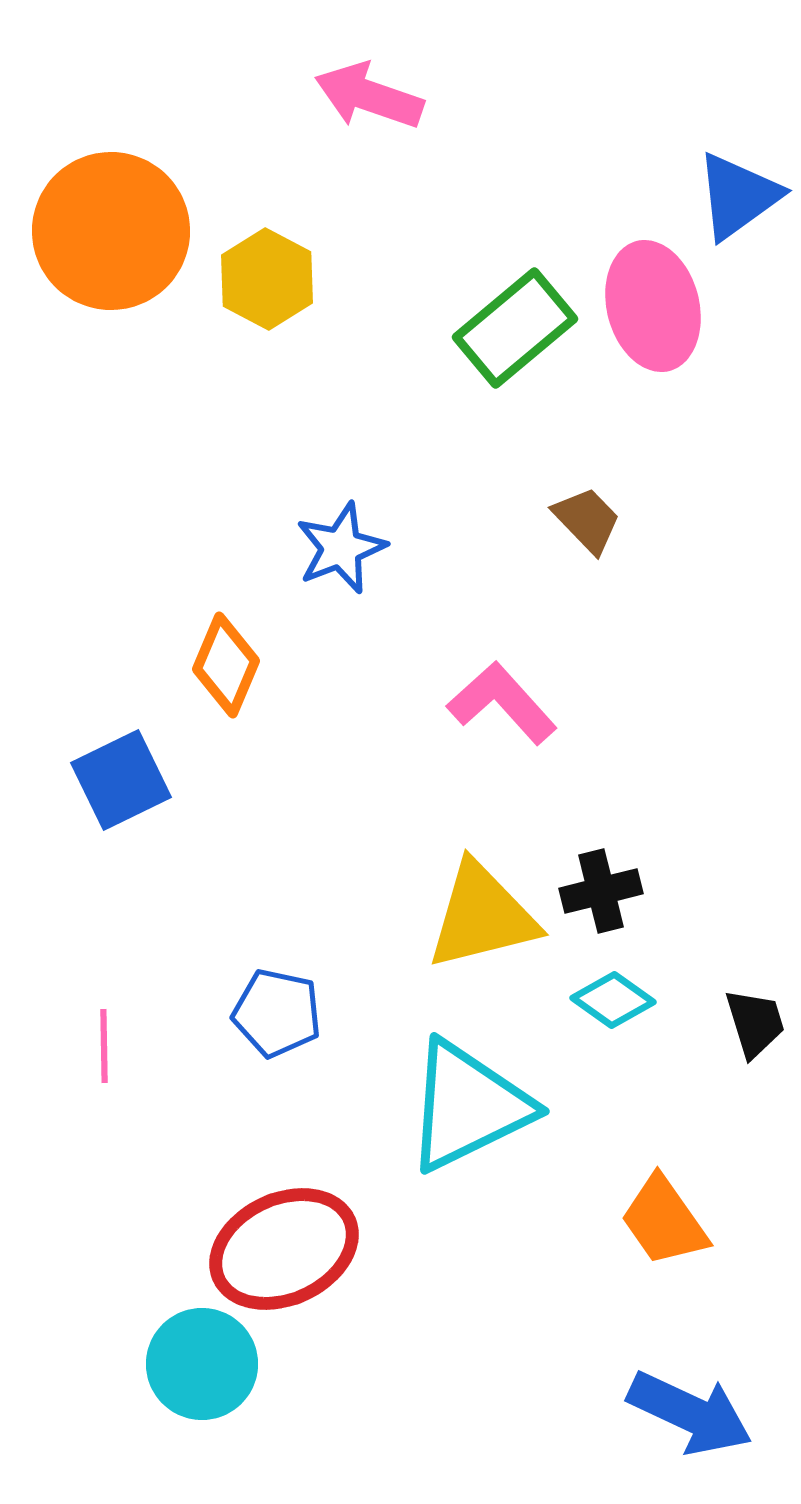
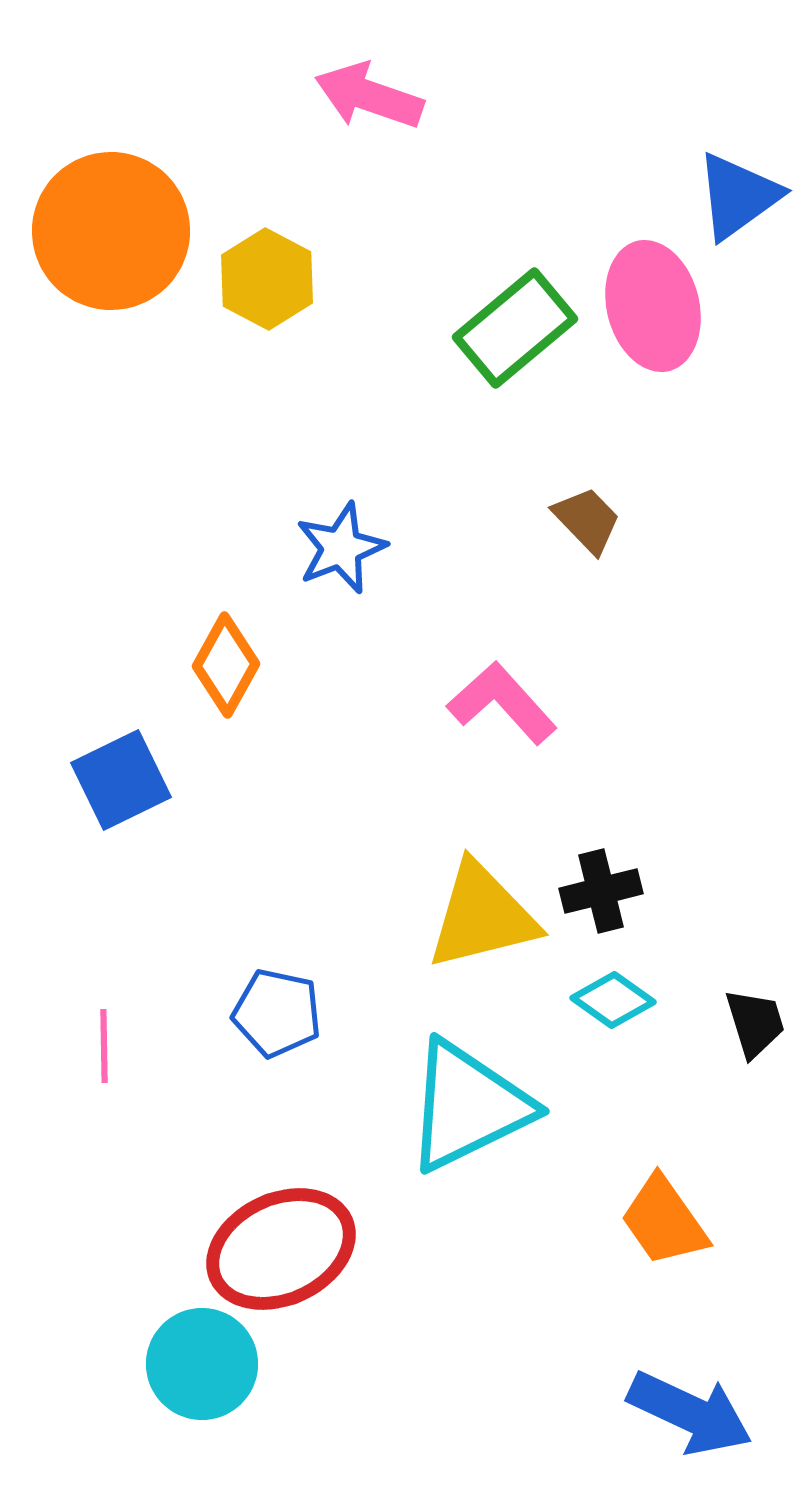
orange diamond: rotated 6 degrees clockwise
red ellipse: moved 3 px left
